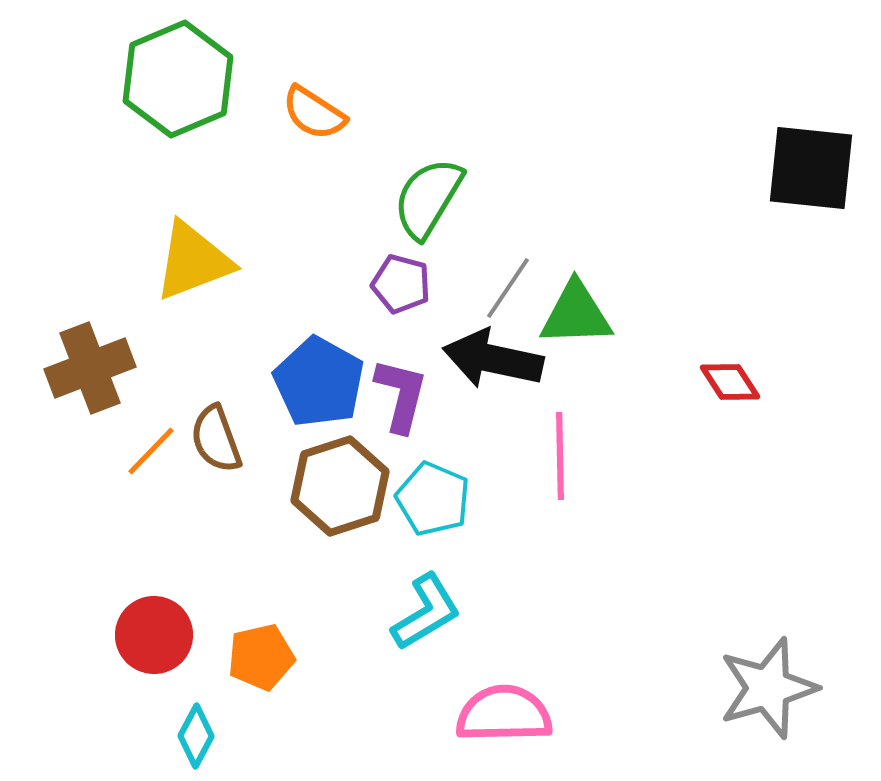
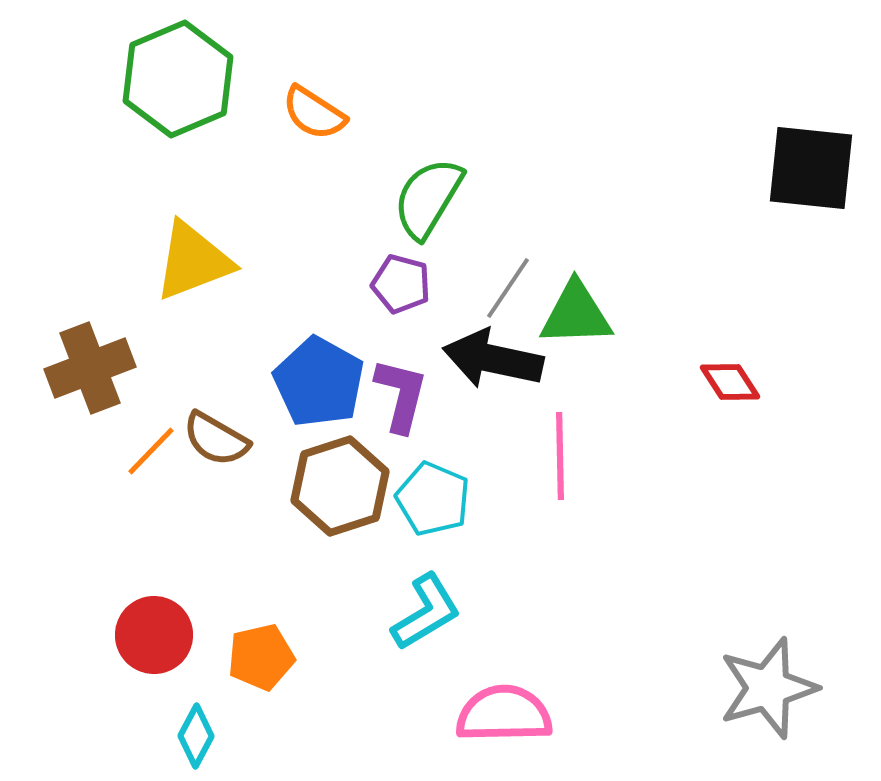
brown semicircle: rotated 40 degrees counterclockwise
